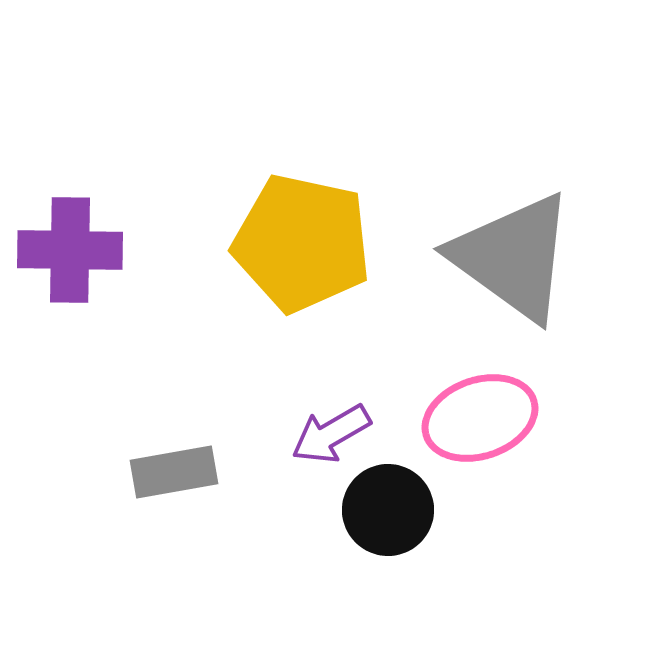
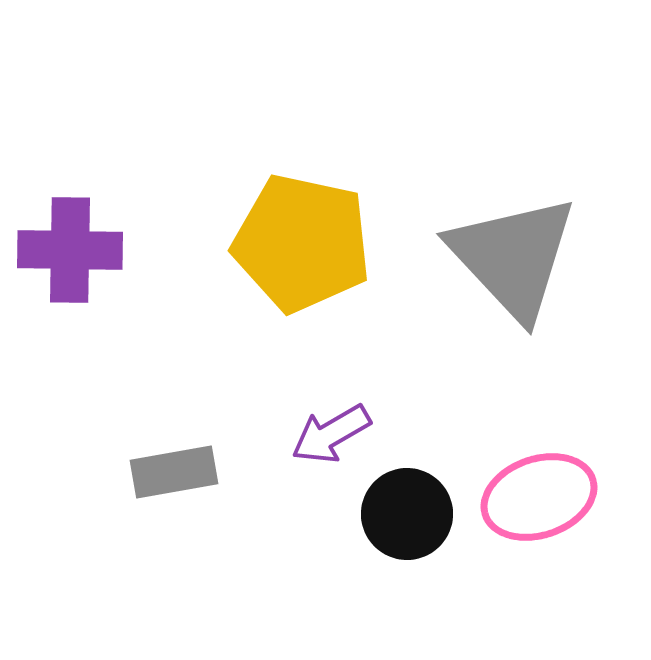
gray triangle: rotated 11 degrees clockwise
pink ellipse: moved 59 px right, 79 px down
black circle: moved 19 px right, 4 px down
